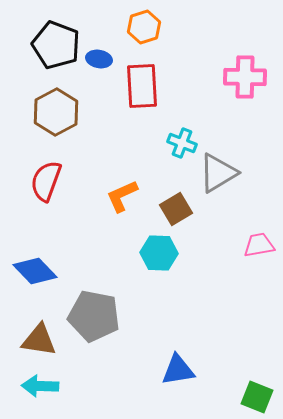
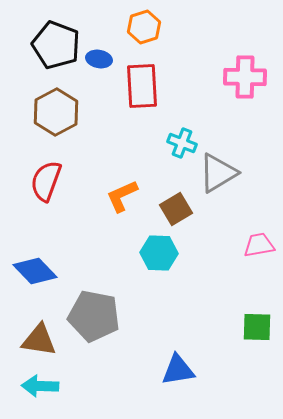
green square: moved 70 px up; rotated 20 degrees counterclockwise
